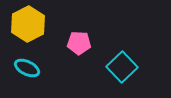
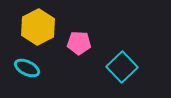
yellow hexagon: moved 10 px right, 3 px down
